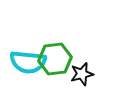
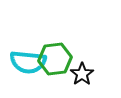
black star: rotated 20 degrees counterclockwise
